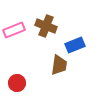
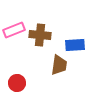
brown cross: moved 6 px left, 9 px down; rotated 15 degrees counterclockwise
blue rectangle: rotated 18 degrees clockwise
